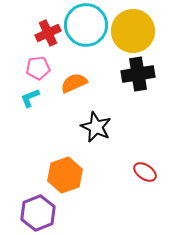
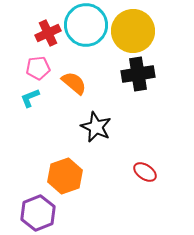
orange semicircle: rotated 64 degrees clockwise
orange hexagon: moved 1 px down
